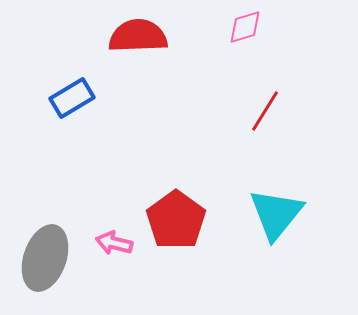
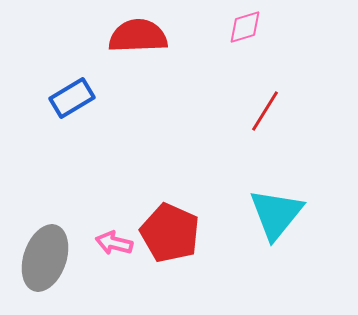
red pentagon: moved 6 px left, 13 px down; rotated 12 degrees counterclockwise
